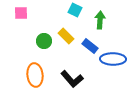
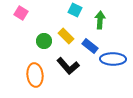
pink square: rotated 32 degrees clockwise
black L-shape: moved 4 px left, 13 px up
